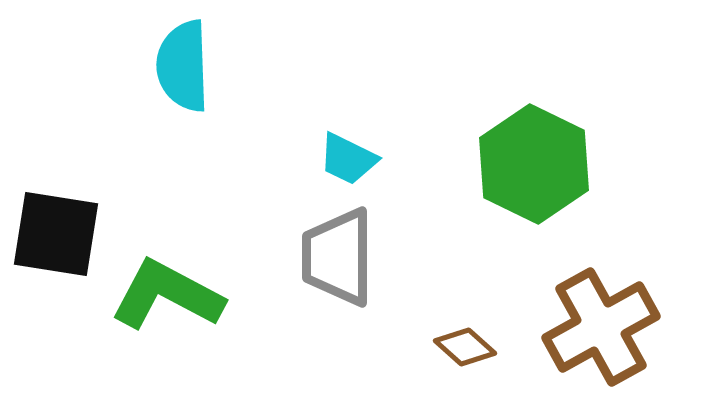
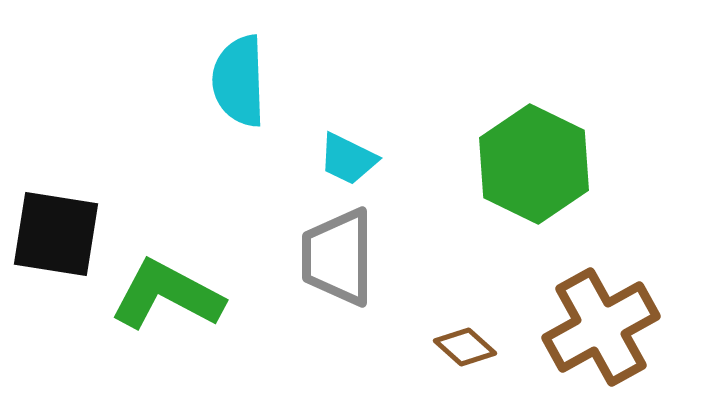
cyan semicircle: moved 56 px right, 15 px down
